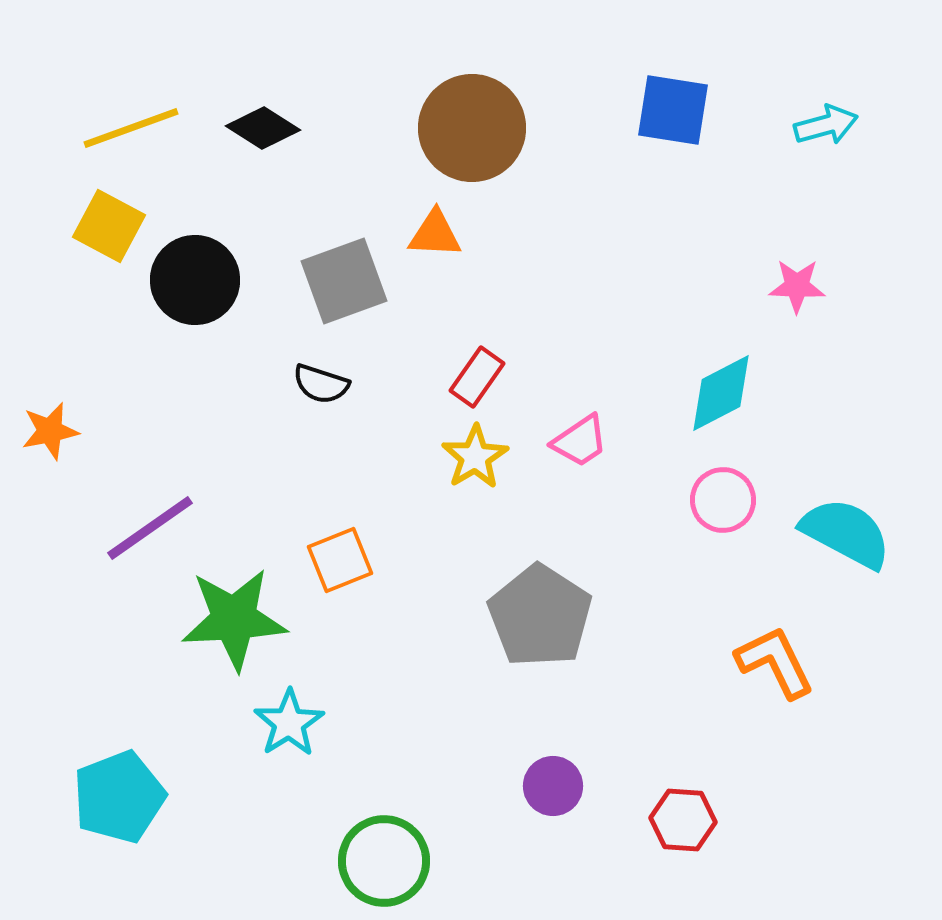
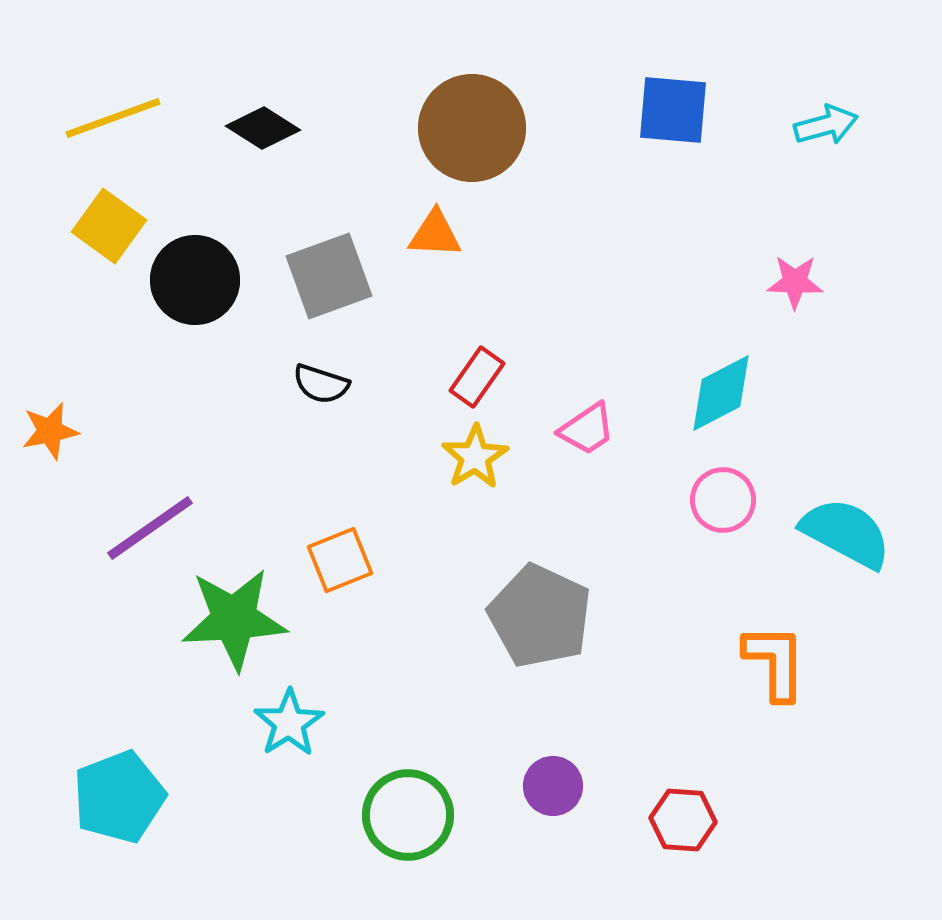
blue square: rotated 4 degrees counterclockwise
yellow line: moved 18 px left, 10 px up
yellow square: rotated 8 degrees clockwise
gray square: moved 15 px left, 5 px up
pink star: moved 2 px left, 4 px up
pink trapezoid: moved 7 px right, 12 px up
gray pentagon: rotated 8 degrees counterclockwise
orange L-shape: rotated 26 degrees clockwise
green circle: moved 24 px right, 46 px up
